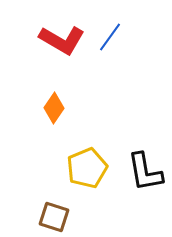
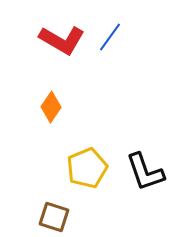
orange diamond: moved 3 px left, 1 px up
black L-shape: rotated 9 degrees counterclockwise
